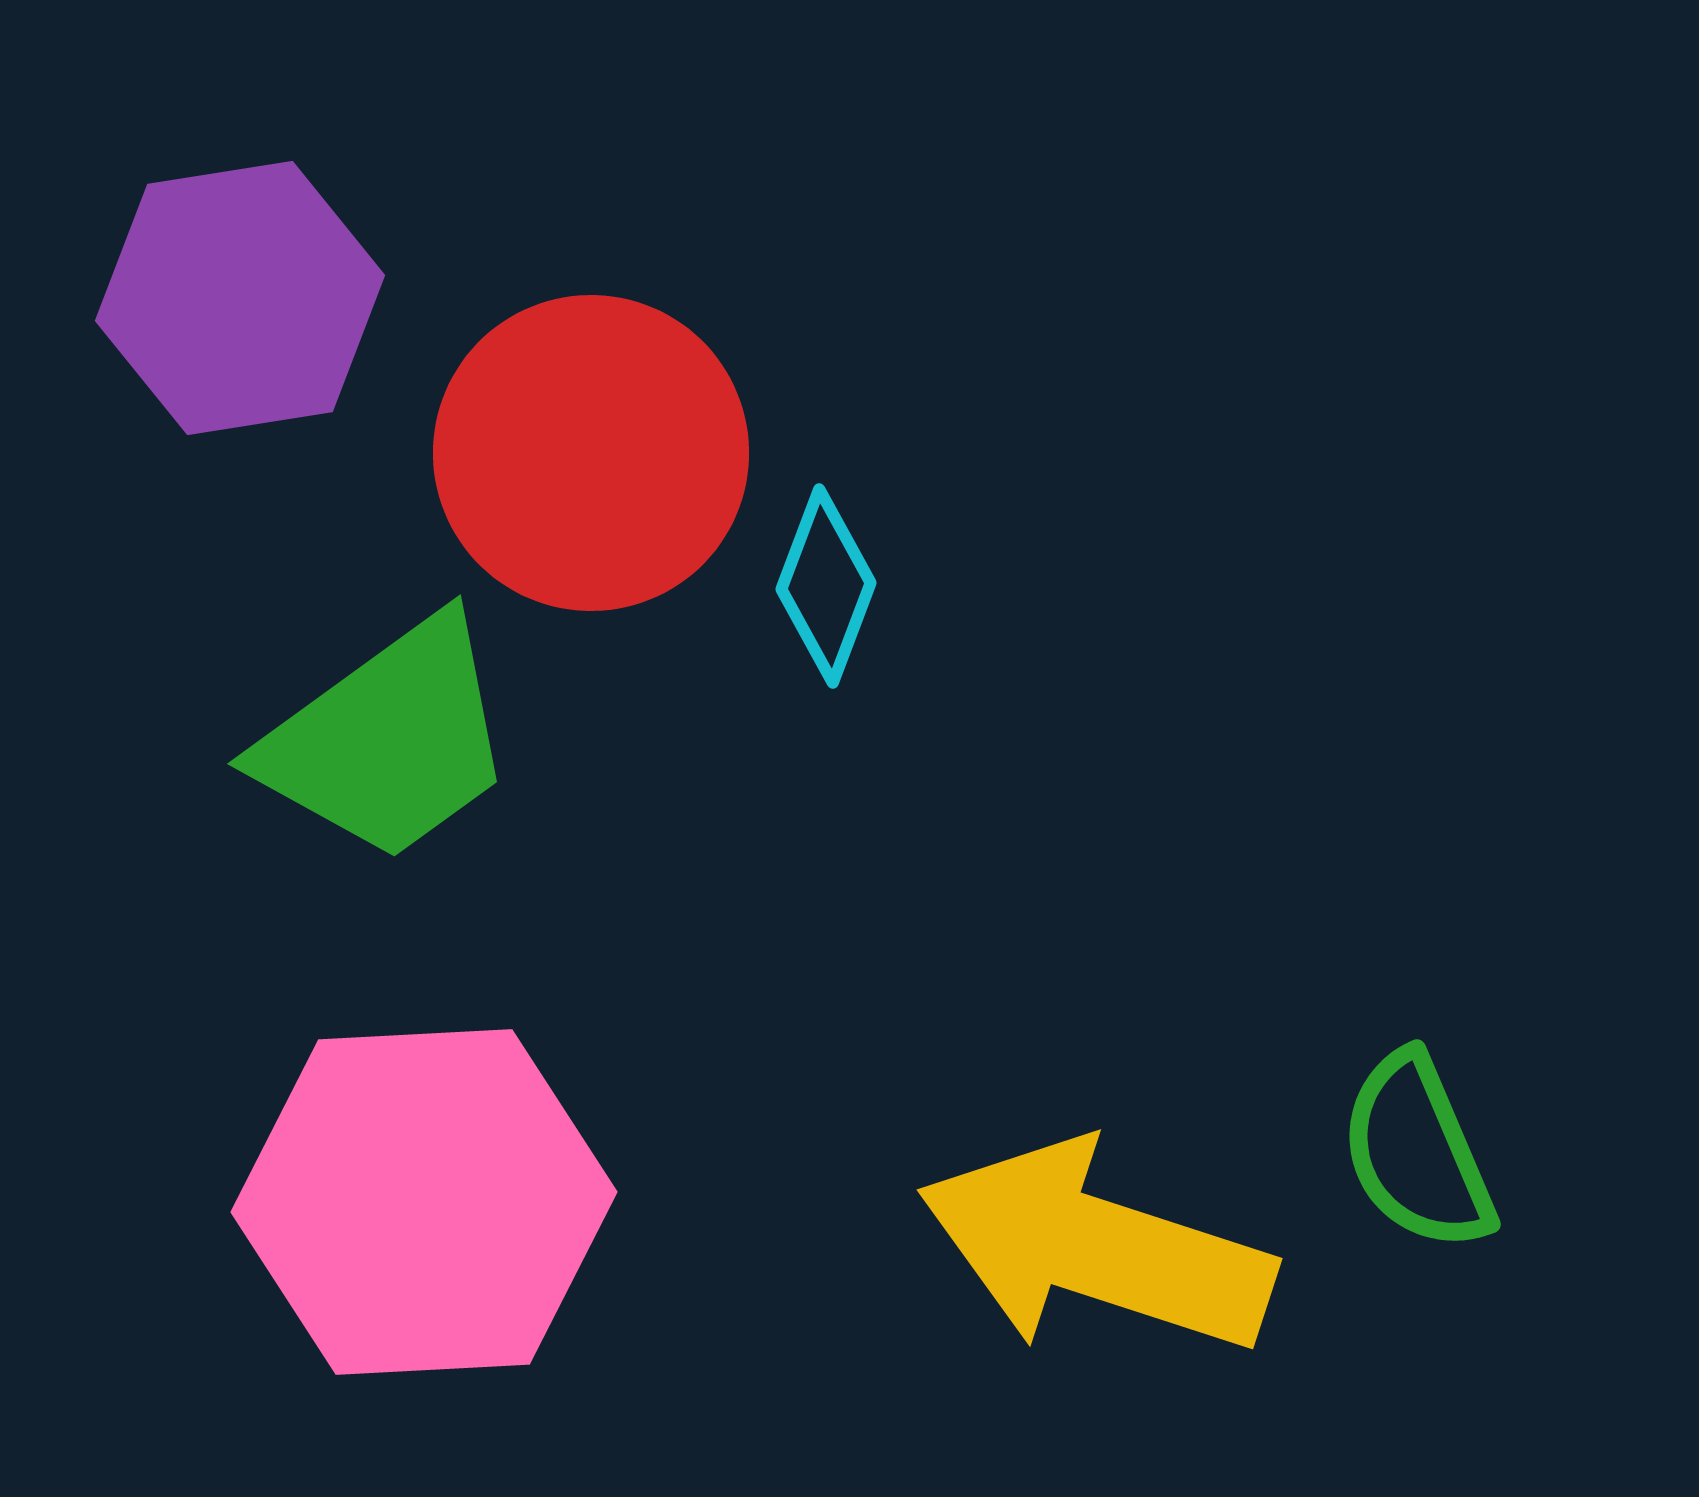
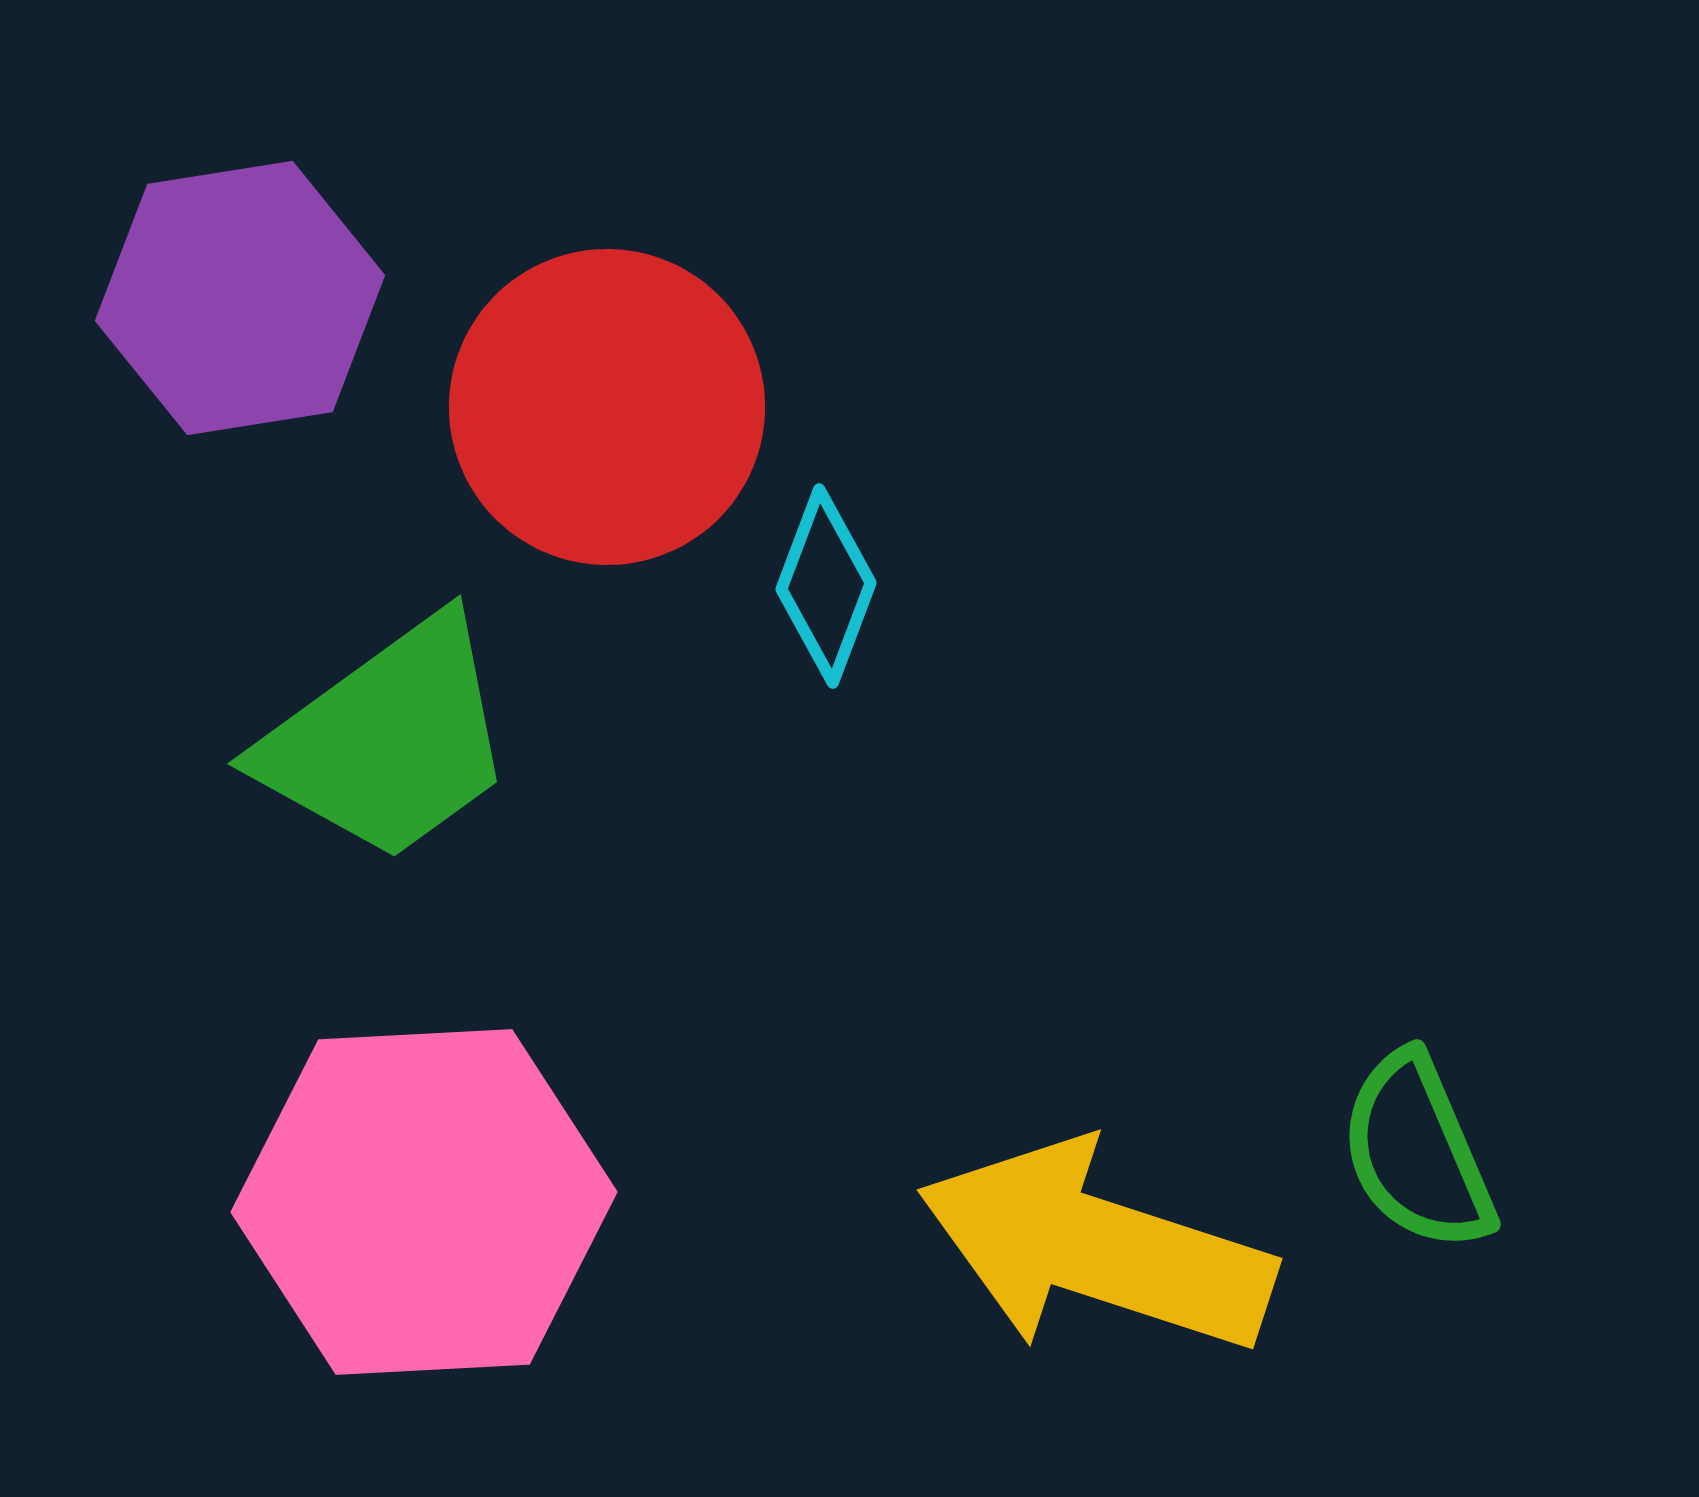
red circle: moved 16 px right, 46 px up
